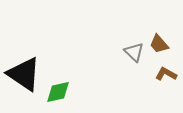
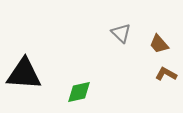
gray triangle: moved 13 px left, 19 px up
black triangle: rotated 30 degrees counterclockwise
green diamond: moved 21 px right
